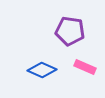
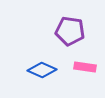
pink rectangle: rotated 15 degrees counterclockwise
